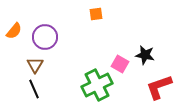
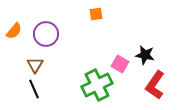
purple circle: moved 1 px right, 3 px up
red L-shape: moved 4 px left, 2 px up; rotated 36 degrees counterclockwise
